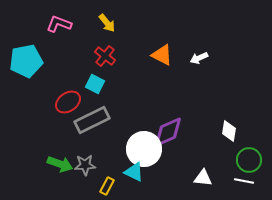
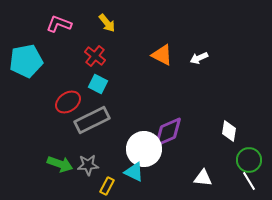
red cross: moved 10 px left
cyan square: moved 3 px right
gray star: moved 3 px right
white line: moved 5 px right; rotated 48 degrees clockwise
